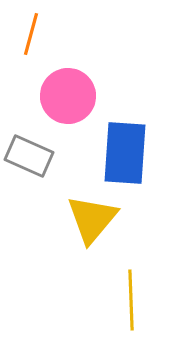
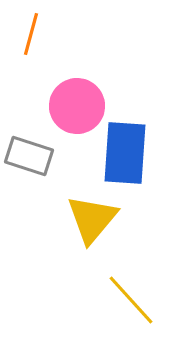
pink circle: moved 9 px right, 10 px down
gray rectangle: rotated 6 degrees counterclockwise
yellow line: rotated 40 degrees counterclockwise
